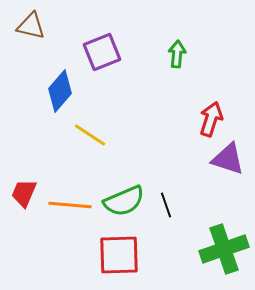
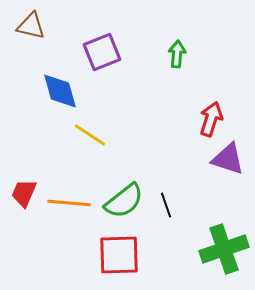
blue diamond: rotated 57 degrees counterclockwise
green semicircle: rotated 15 degrees counterclockwise
orange line: moved 1 px left, 2 px up
